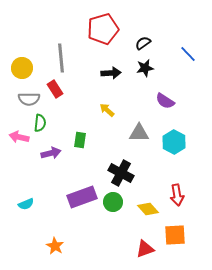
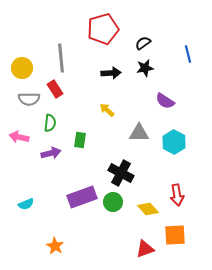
blue line: rotated 30 degrees clockwise
green semicircle: moved 10 px right
